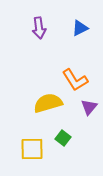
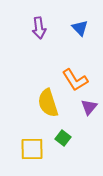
blue triangle: rotated 48 degrees counterclockwise
yellow semicircle: rotated 92 degrees counterclockwise
